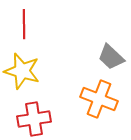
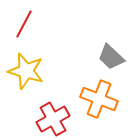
red line: rotated 28 degrees clockwise
yellow star: moved 4 px right
red cross: moved 19 px right; rotated 20 degrees counterclockwise
